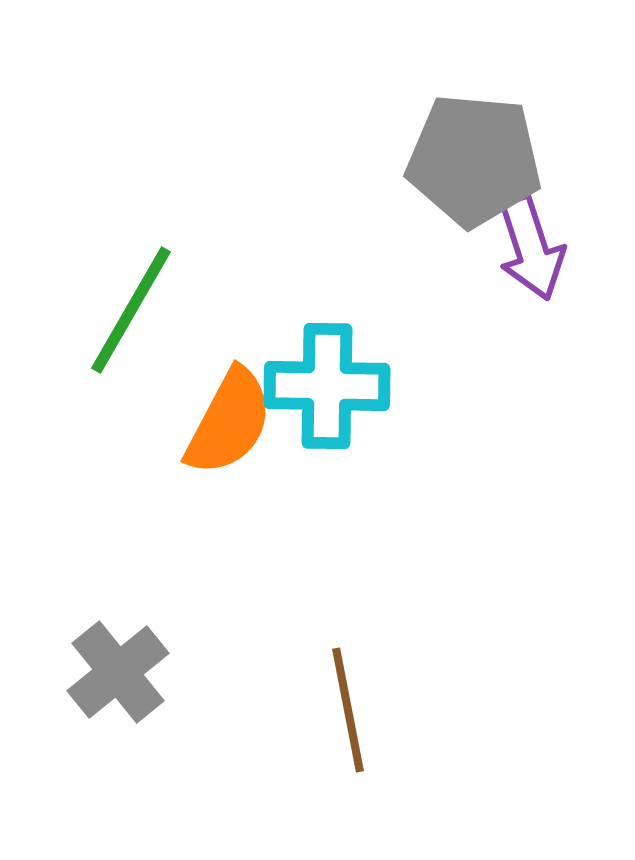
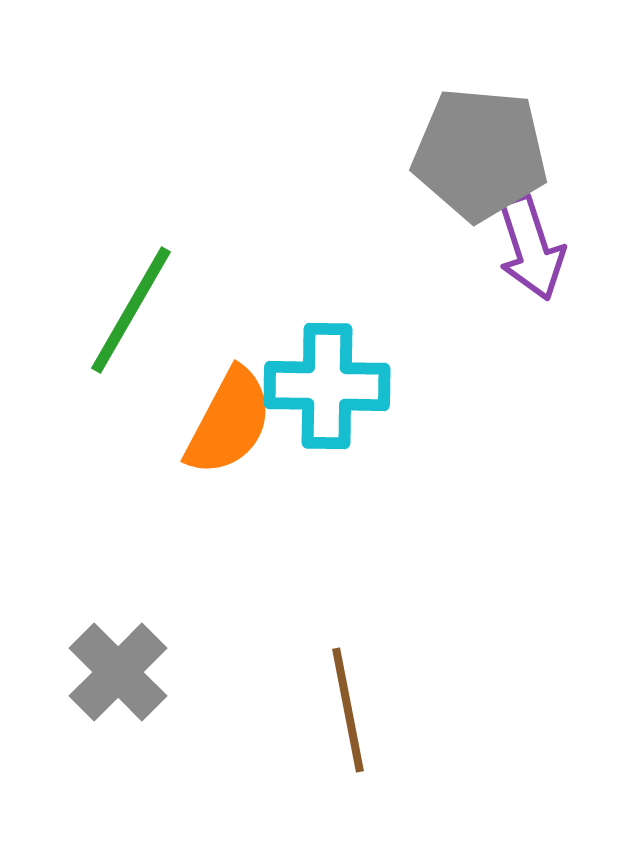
gray pentagon: moved 6 px right, 6 px up
gray cross: rotated 6 degrees counterclockwise
